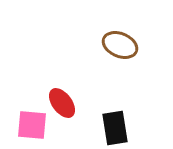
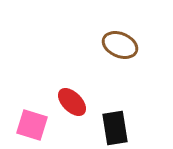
red ellipse: moved 10 px right, 1 px up; rotated 8 degrees counterclockwise
pink square: rotated 12 degrees clockwise
